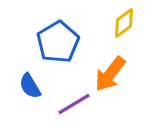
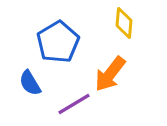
yellow diamond: rotated 48 degrees counterclockwise
blue semicircle: moved 3 px up
